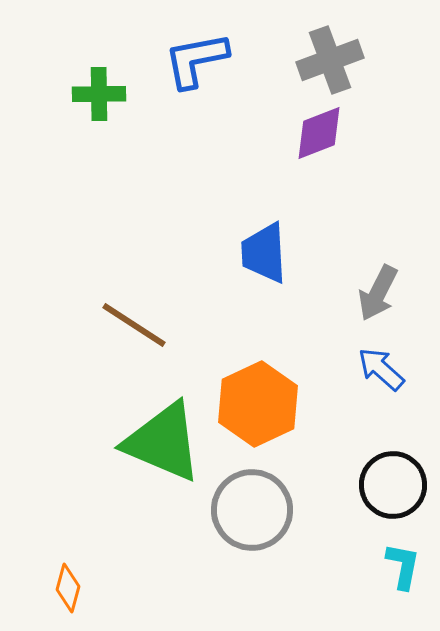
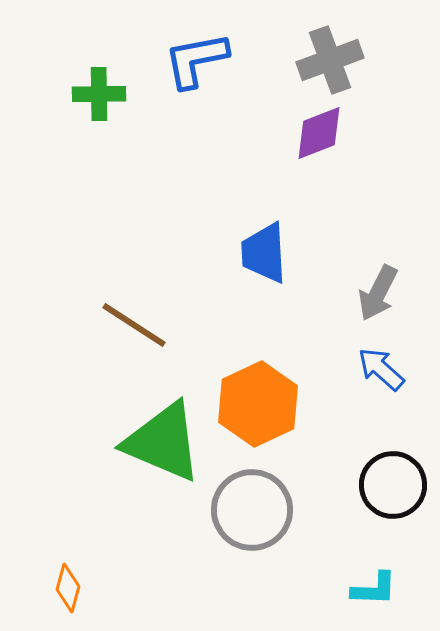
cyan L-shape: moved 29 px left, 23 px down; rotated 81 degrees clockwise
